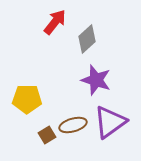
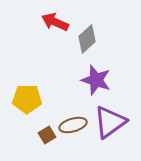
red arrow: rotated 104 degrees counterclockwise
